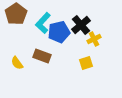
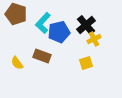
brown pentagon: rotated 20 degrees counterclockwise
black cross: moved 5 px right
